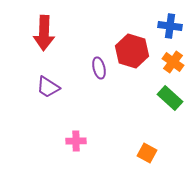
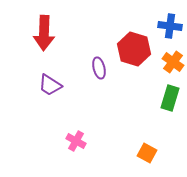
red hexagon: moved 2 px right, 2 px up
purple trapezoid: moved 2 px right, 2 px up
green rectangle: rotated 65 degrees clockwise
pink cross: rotated 30 degrees clockwise
